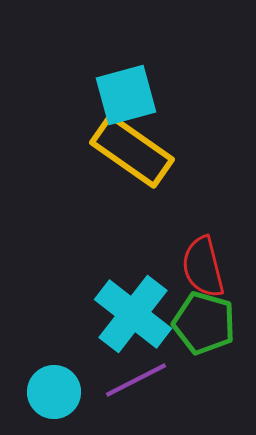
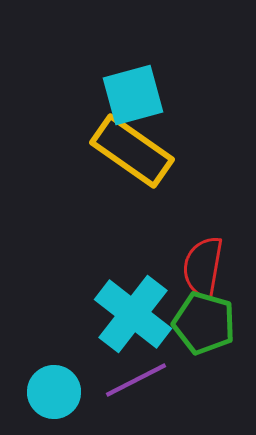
cyan square: moved 7 px right
red semicircle: rotated 24 degrees clockwise
